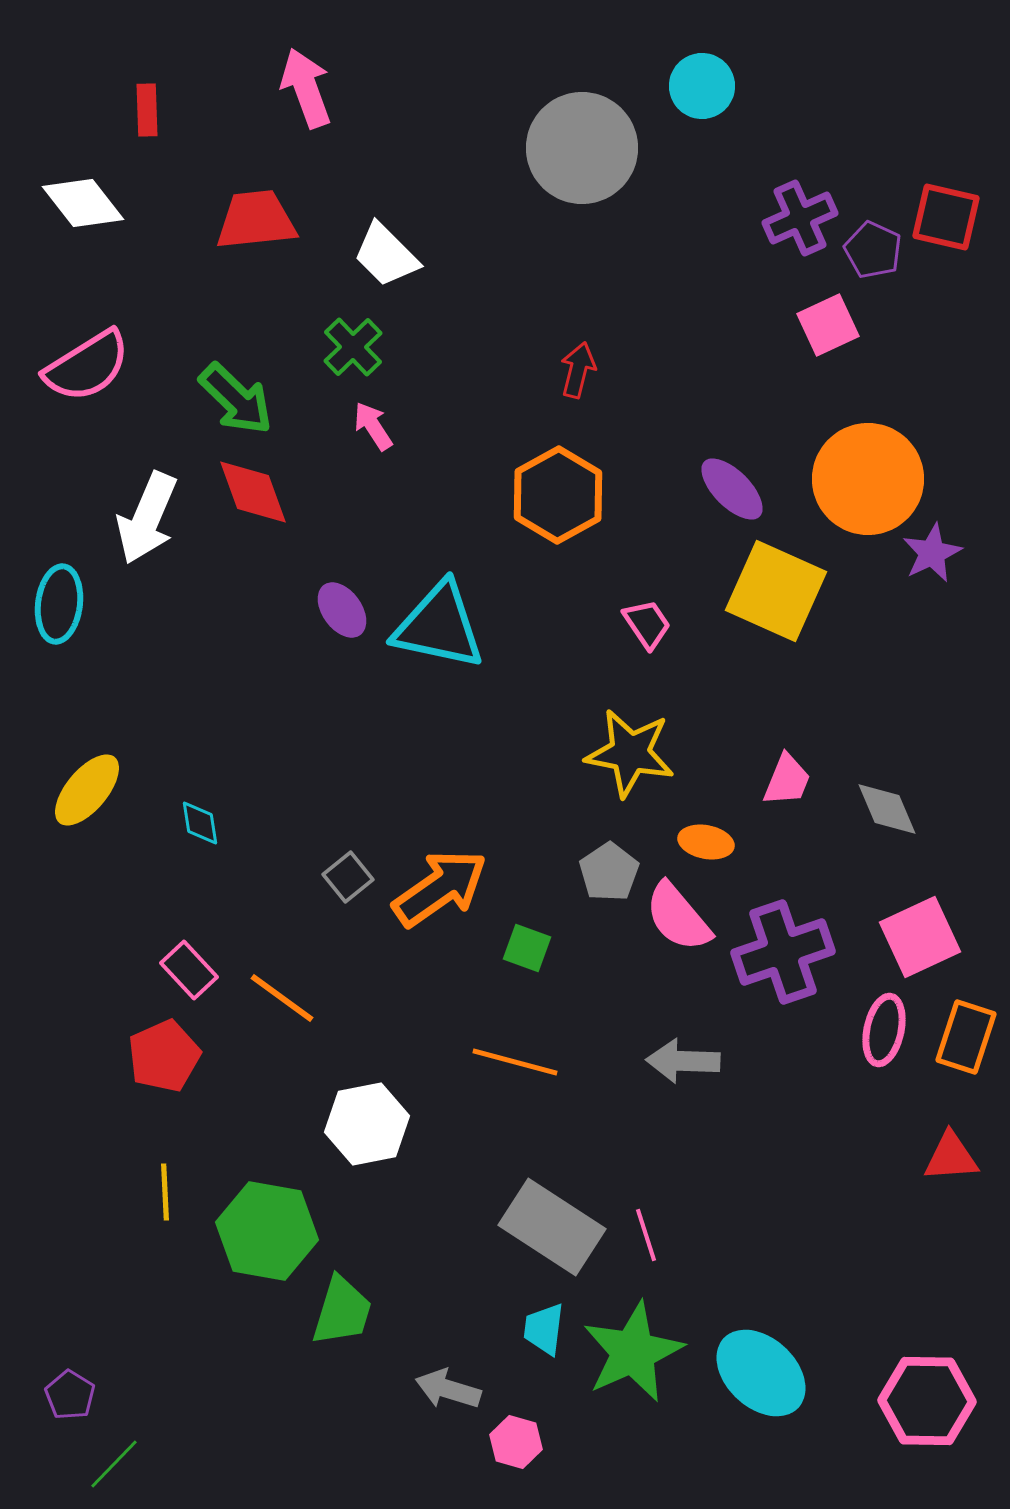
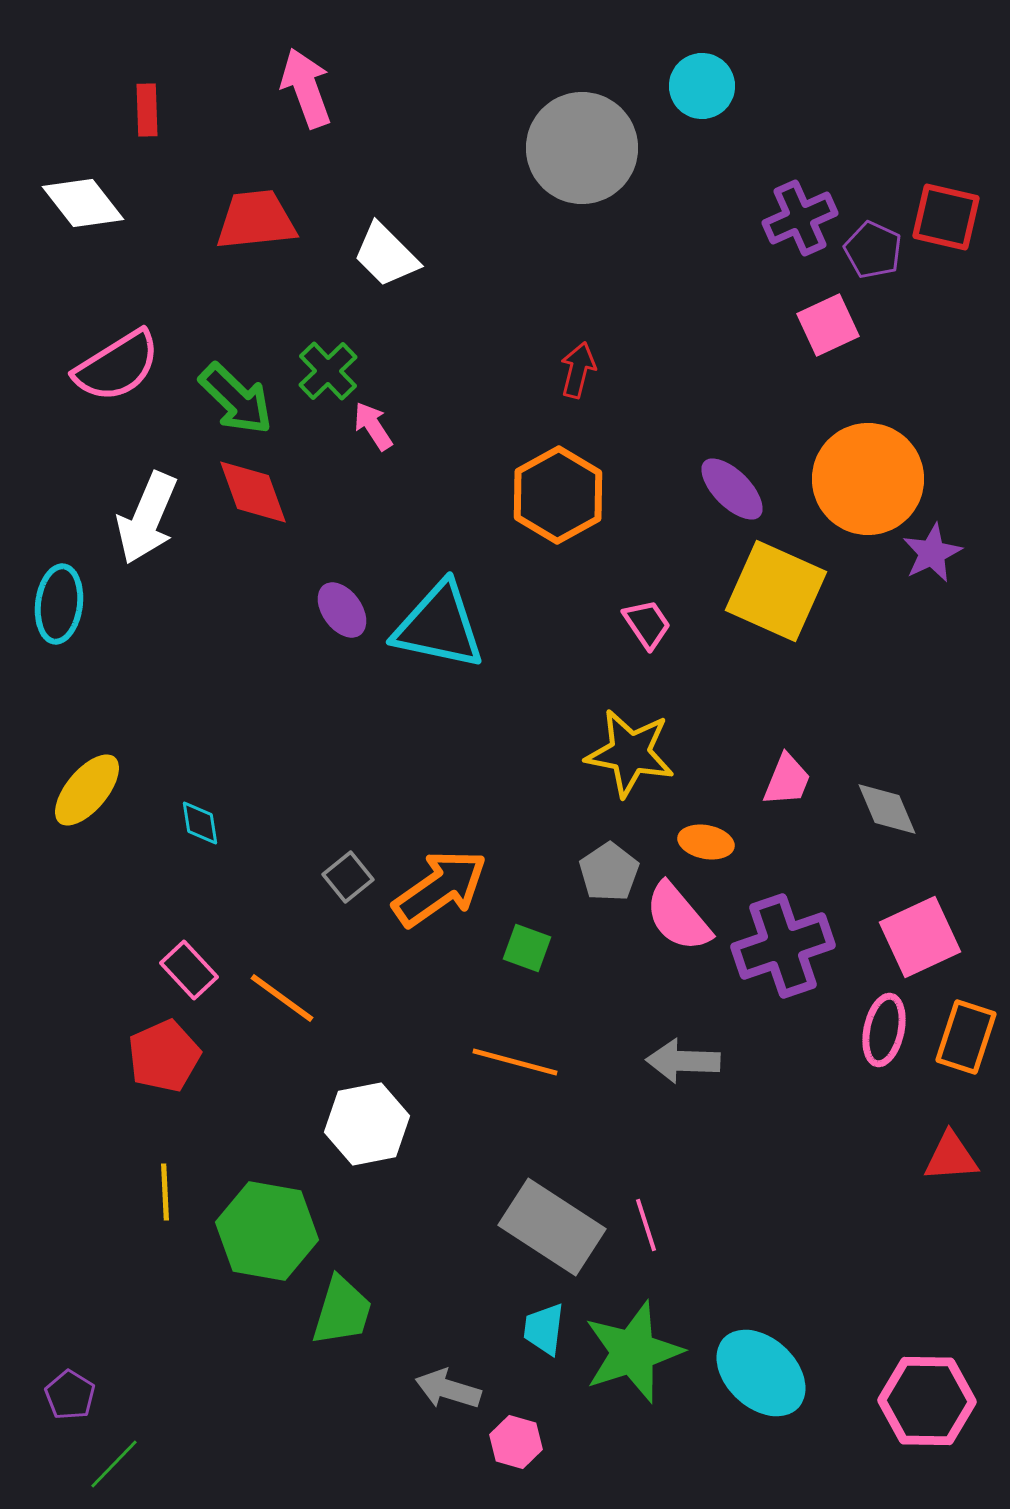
green cross at (353, 347): moved 25 px left, 24 px down
pink semicircle at (87, 366): moved 30 px right
purple cross at (783, 952): moved 6 px up
pink line at (646, 1235): moved 10 px up
green star at (633, 1352): rotated 6 degrees clockwise
